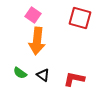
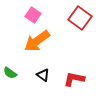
red square: rotated 20 degrees clockwise
orange arrow: rotated 48 degrees clockwise
green semicircle: moved 10 px left
